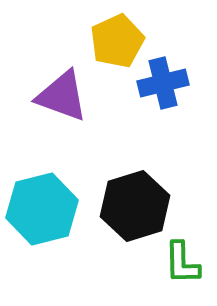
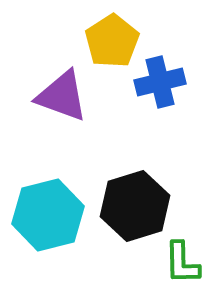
yellow pentagon: moved 5 px left; rotated 8 degrees counterclockwise
blue cross: moved 3 px left, 1 px up
cyan hexagon: moved 6 px right, 6 px down
